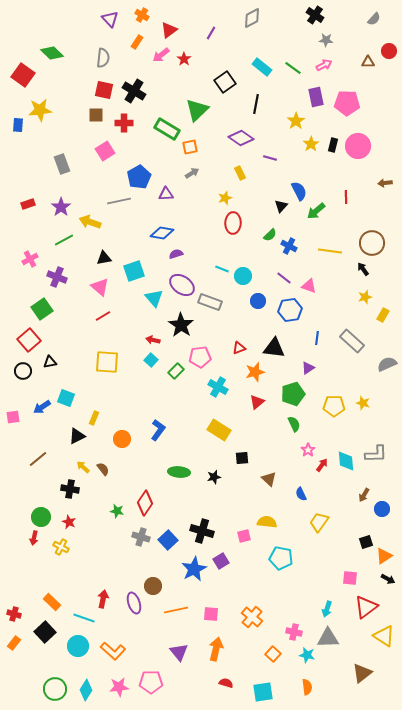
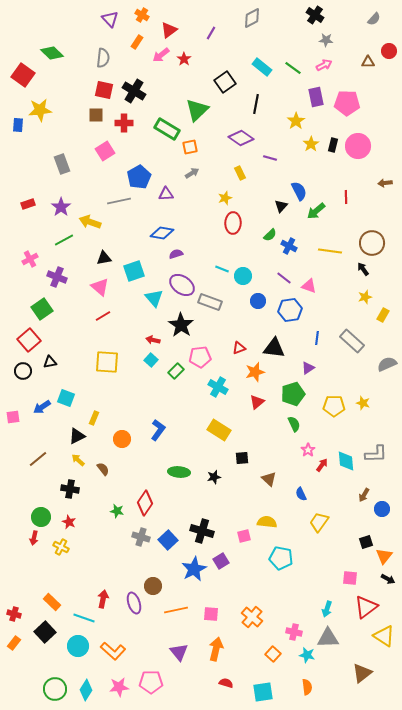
yellow arrow at (83, 467): moved 5 px left, 7 px up
orange triangle at (384, 556): rotated 18 degrees counterclockwise
